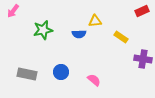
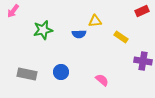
purple cross: moved 2 px down
pink semicircle: moved 8 px right
